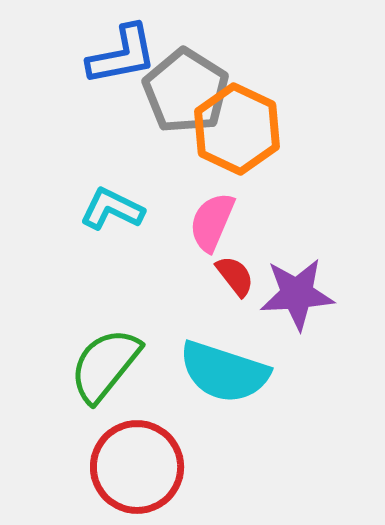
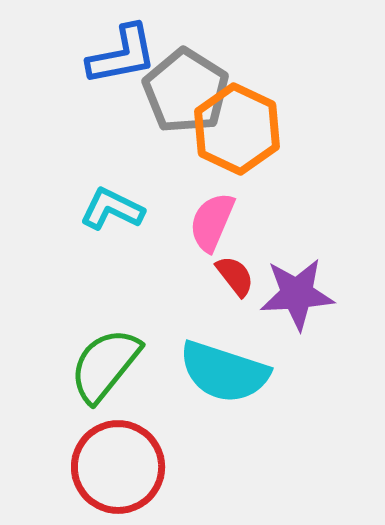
red circle: moved 19 px left
